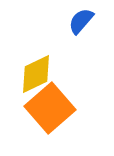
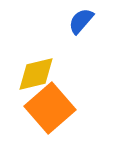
yellow diamond: rotated 12 degrees clockwise
